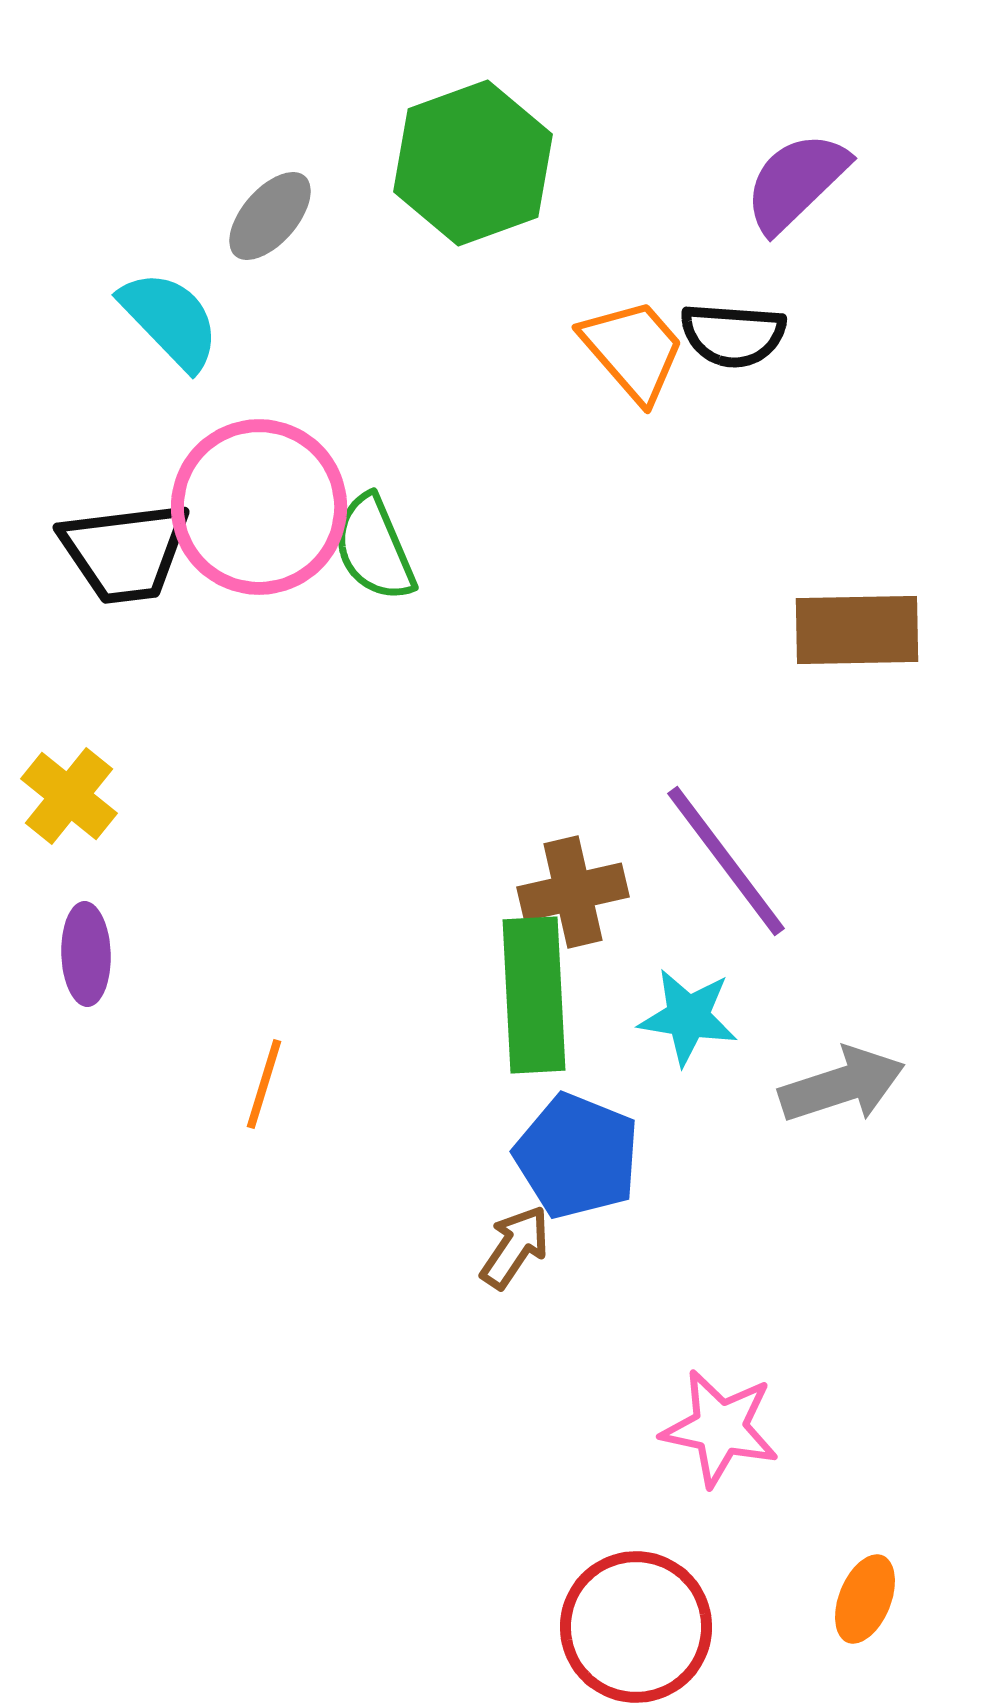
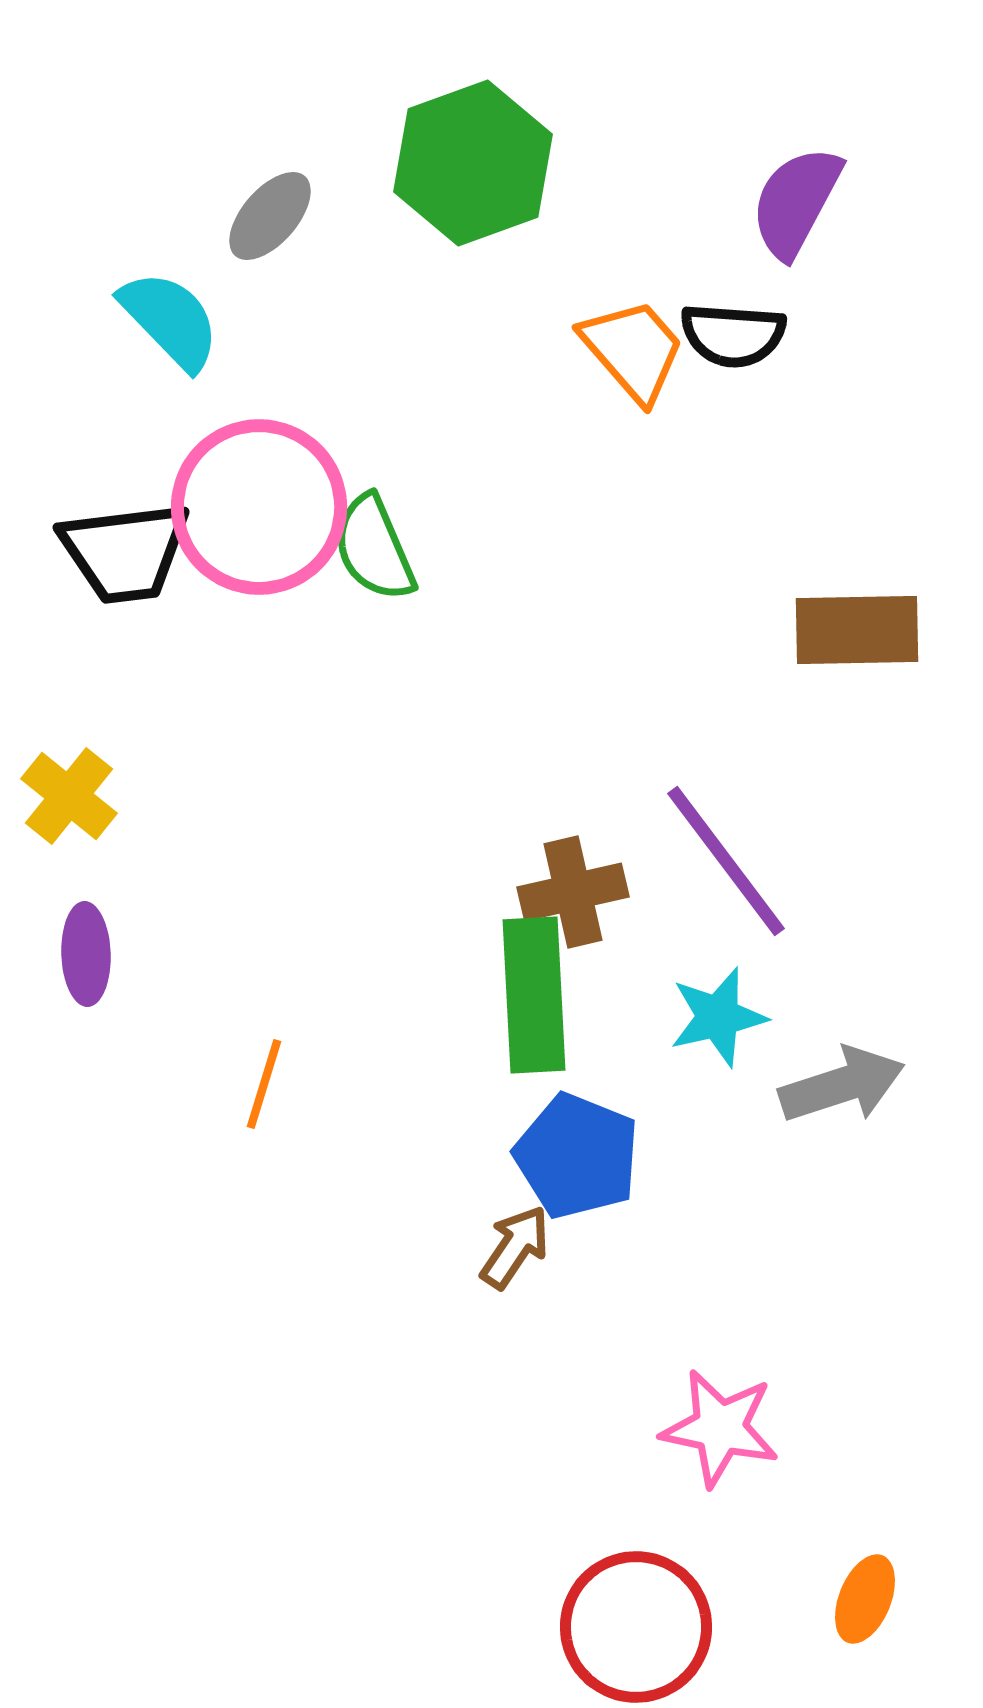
purple semicircle: moved 20 px down; rotated 18 degrees counterclockwise
cyan star: moved 30 px right; rotated 22 degrees counterclockwise
